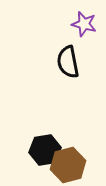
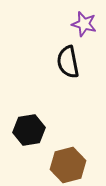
black hexagon: moved 16 px left, 20 px up
